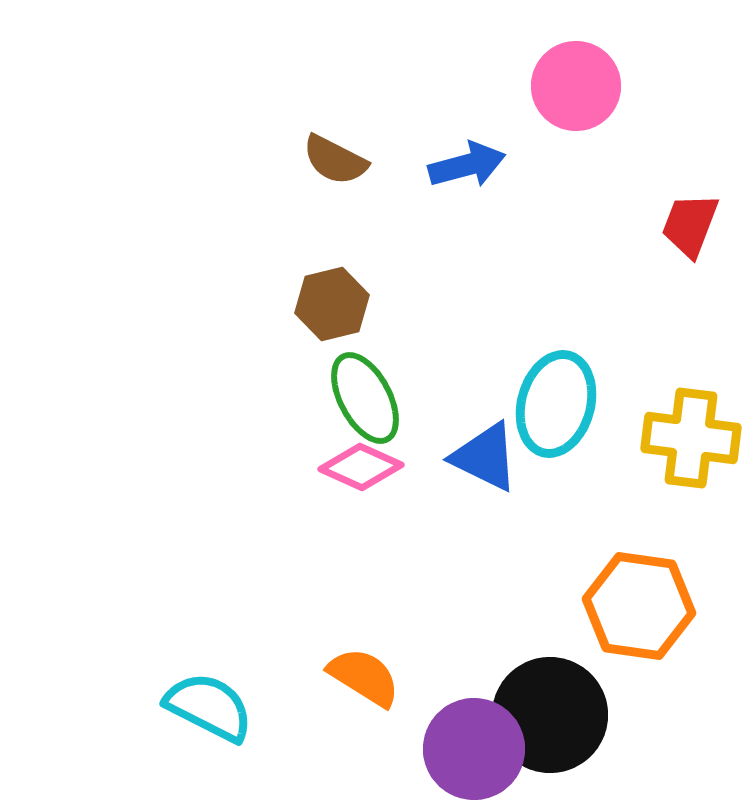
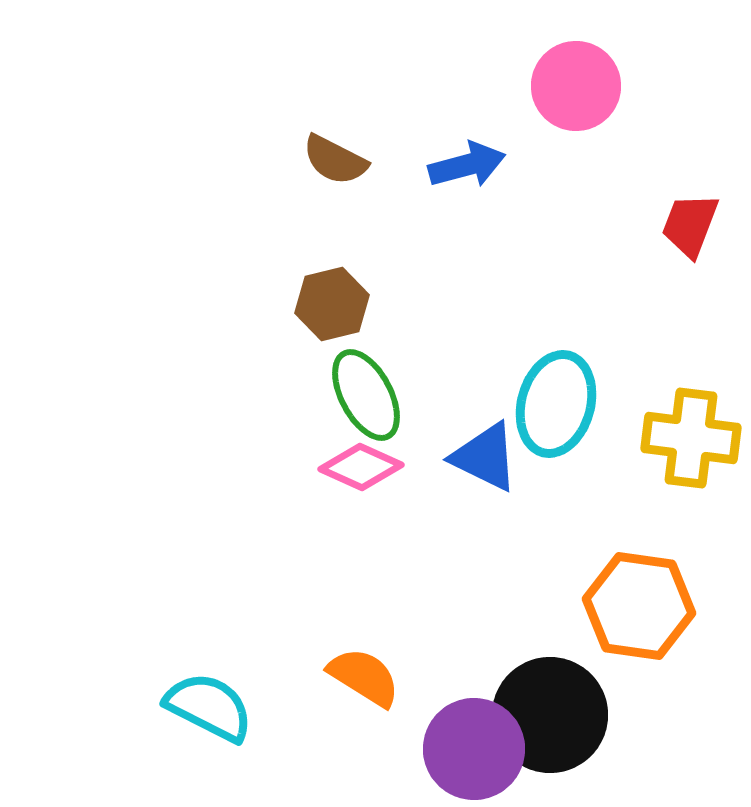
green ellipse: moved 1 px right, 3 px up
